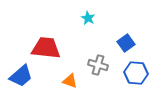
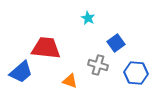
blue square: moved 10 px left
blue trapezoid: moved 4 px up
